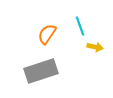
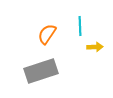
cyan line: rotated 18 degrees clockwise
yellow arrow: rotated 14 degrees counterclockwise
